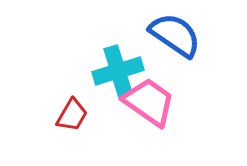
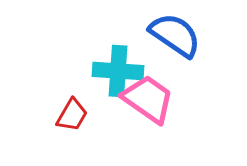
cyan cross: rotated 21 degrees clockwise
pink trapezoid: moved 1 px left, 3 px up
